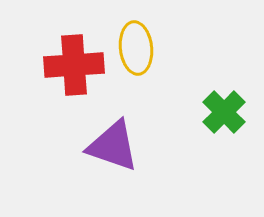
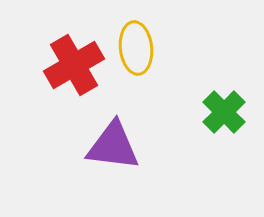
red cross: rotated 26 degrees counterclockwise
purple triangle: rotated 12 degrees counterclockwise
